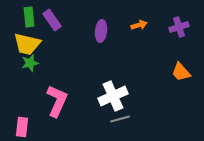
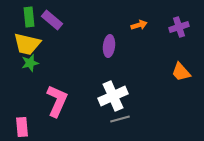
purple rectangle: rotated 15 degrees counterclockwise
purple ellipse: moved 8 px right, 15 px down
pink rectangle: rotated 12 degrees counterclockwise
